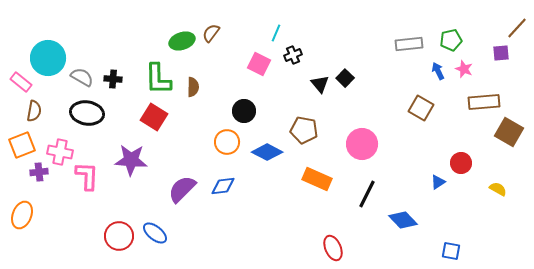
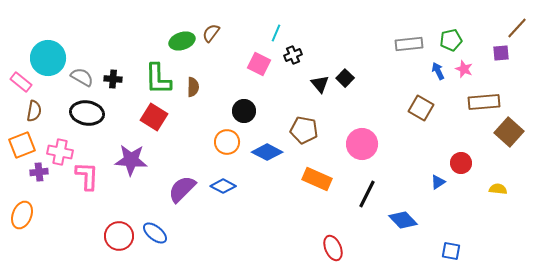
brown square at (509, 132): rotated 12 degrees clockwise
blue diamond at (223, 186): rotated 35 degrees clockwise
yellow semicircle at (498, 189): rotated 24 degrees counterclockwise
